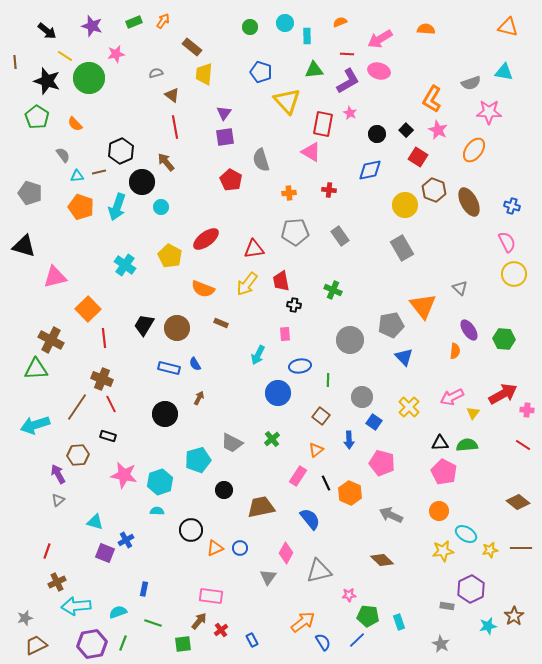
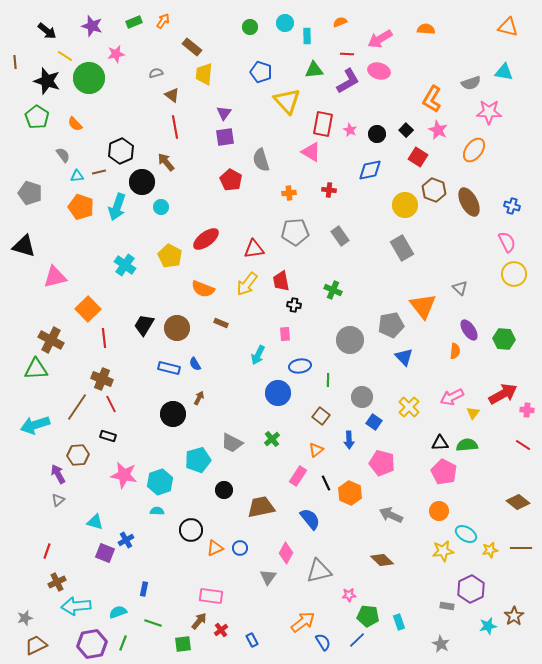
pink star at (350, 113): moved 17 px down
black circle at (165, 414): moved 8 px right
